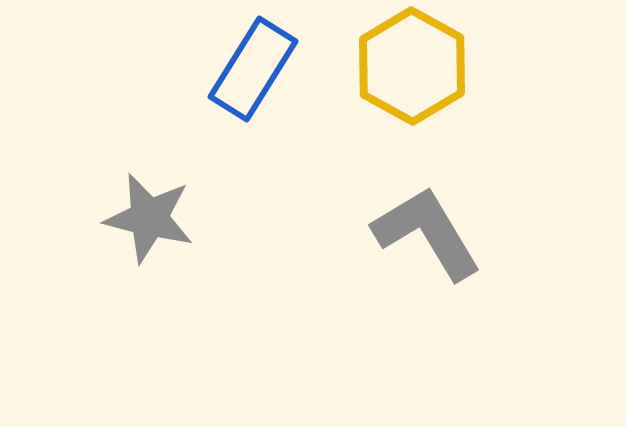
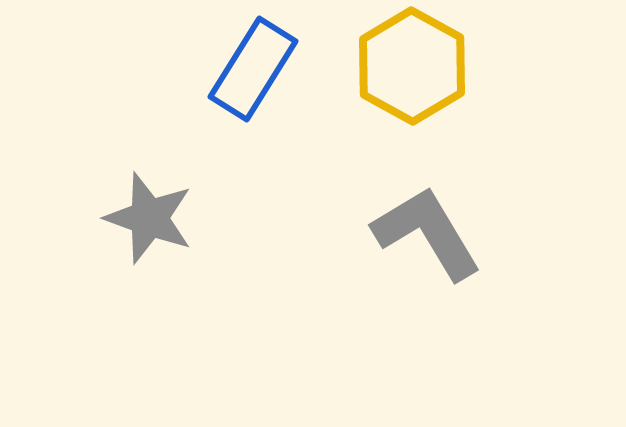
gray star: rotated 6 degrees clockwise
